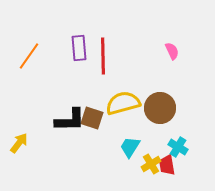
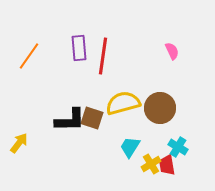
red line: rotated 9 degrees clockwise
